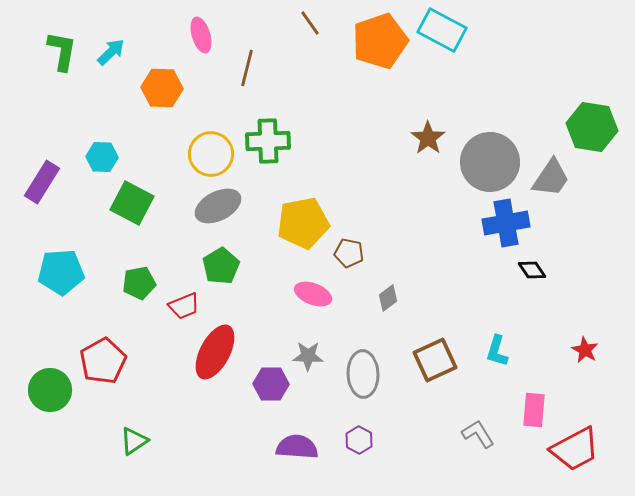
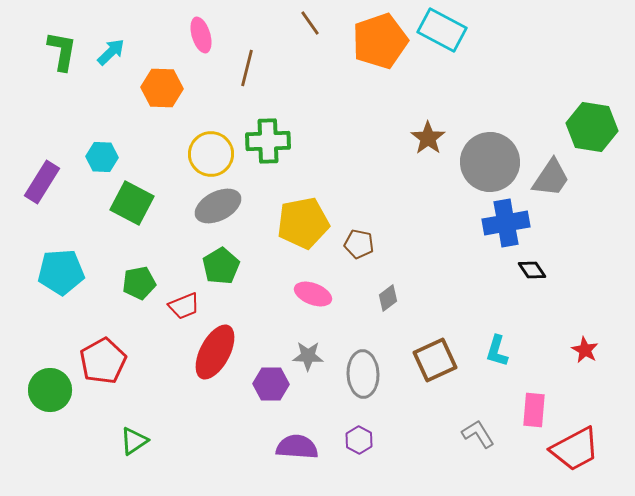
brown pentagon at (349, 253): moved 10 px right, 9 px up
